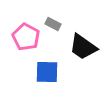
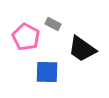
black trapezoid: moved 1 px left, 2 px down
